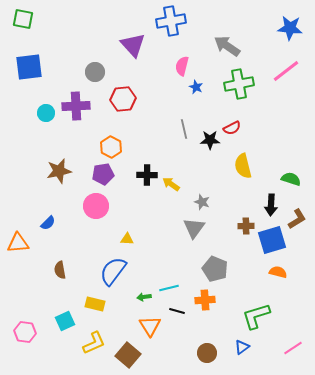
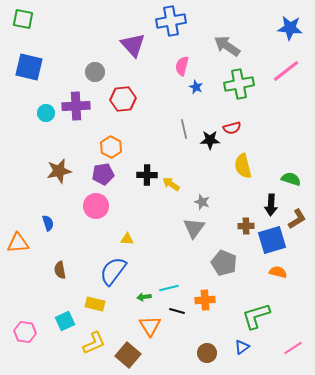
blue square at (29, 67): rotated 20 degrees clockwise
red semicircle at (232, 128): rotated 12 degrees clockwise
blue semicircle at (48, 223): rotated 63 degrees counterclockwise
gray pentagon at (215, 269): moved 9 px right, 6 px up
